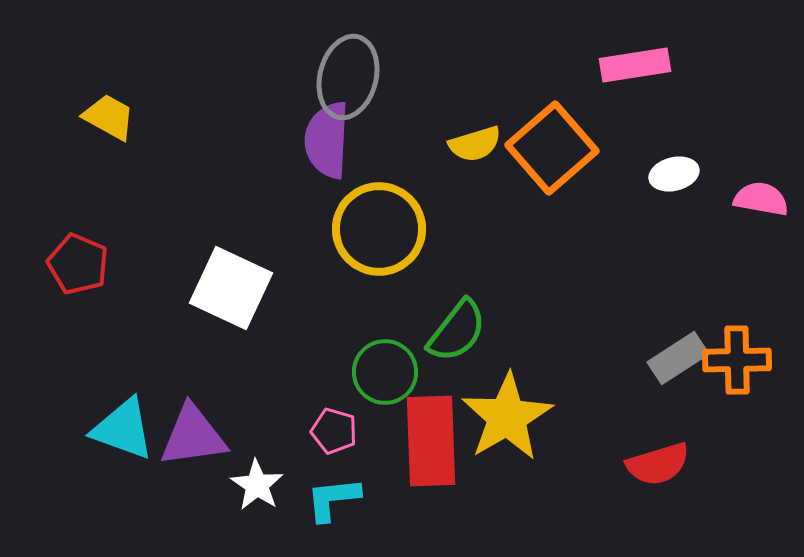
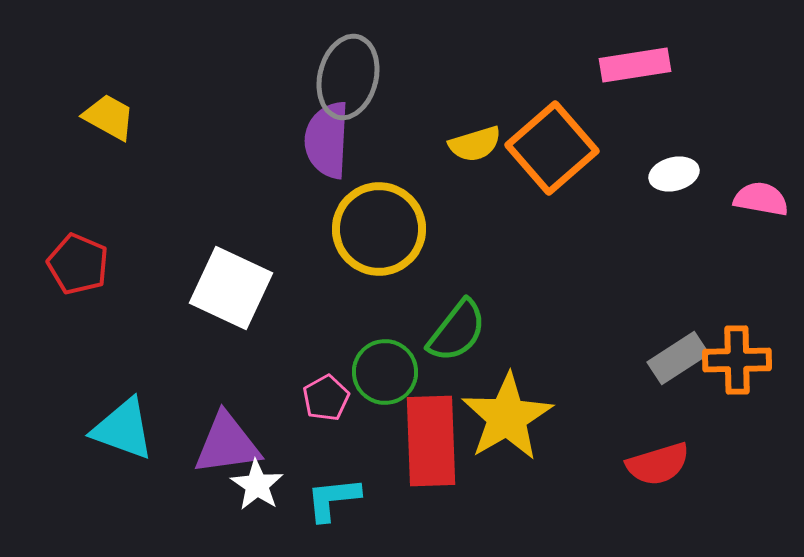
pink pentagon: moved 8 px left, 33 px up; rotated 27 degrees clockwise
purple triangle: moved 34 px right, 8 px down
